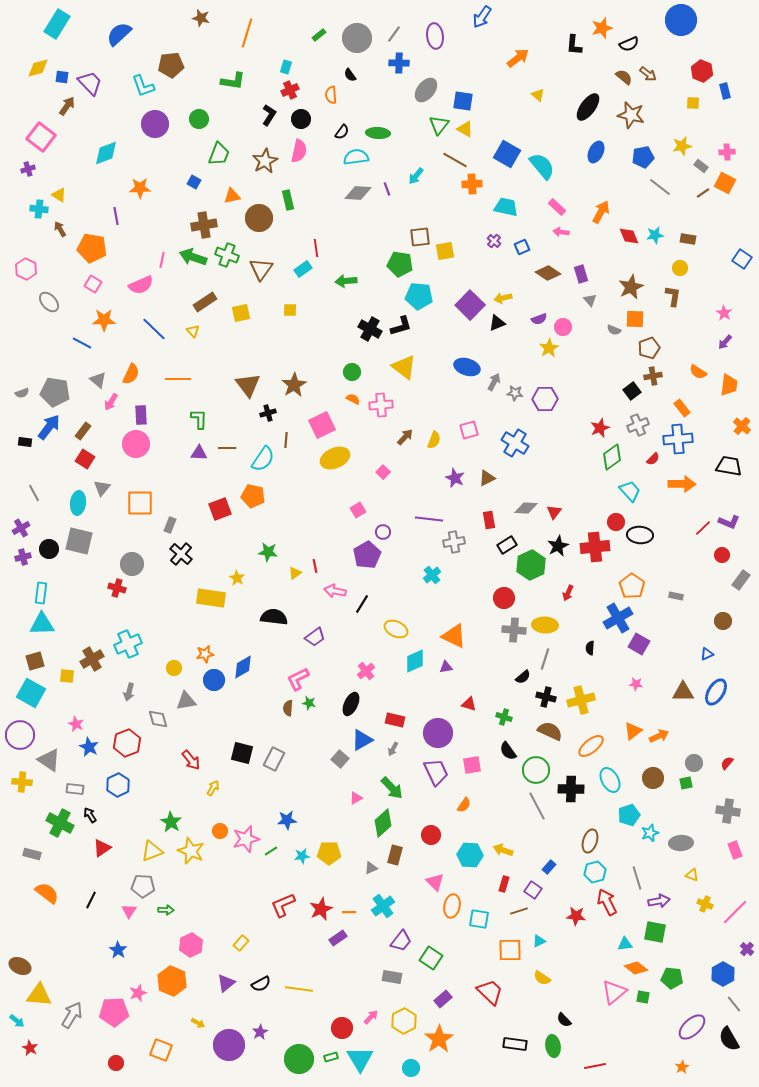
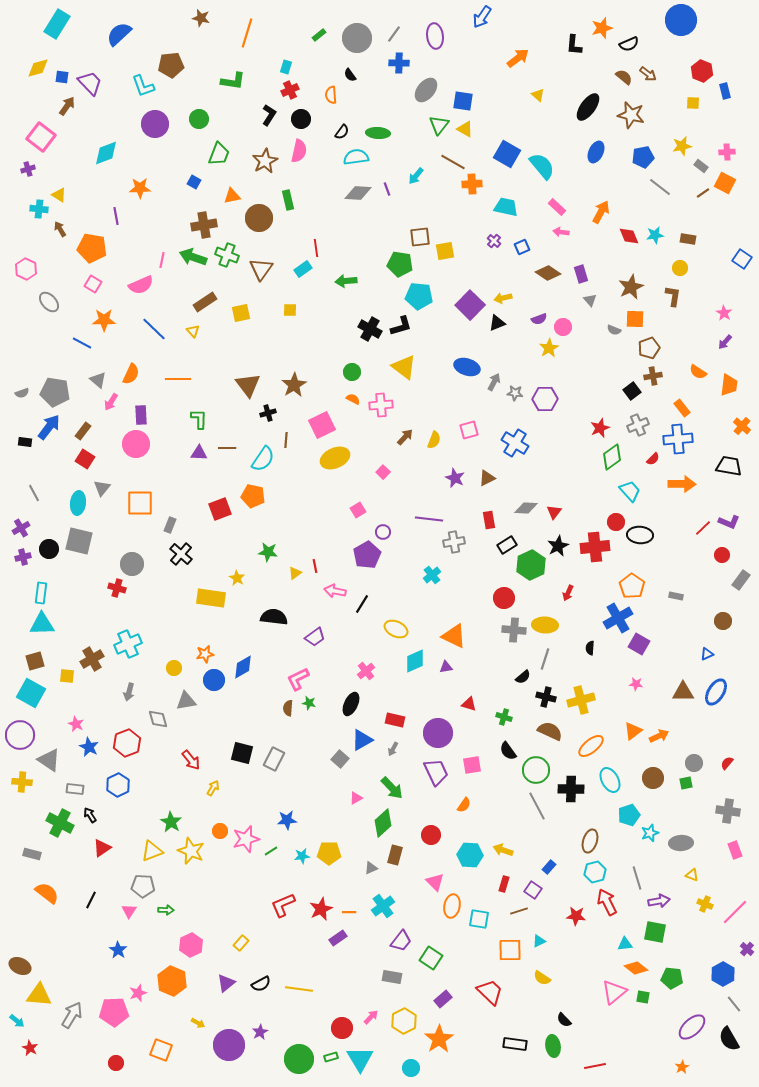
brown line at (455, 160): moved 2 px left, 2 px down
